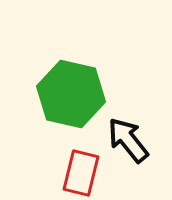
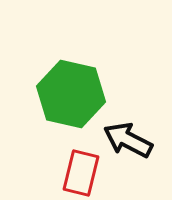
black arrow: rotated 24 degrees counterclockwise
